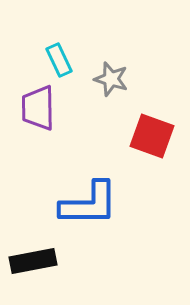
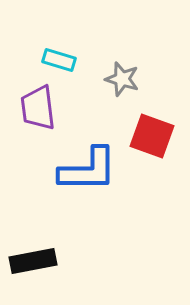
cyan rectangle: rotated 48 degrees counterclockwise
gray star: moved 11 px right
purple trapezoid: rotated 6 degrees counterclockwise
blue L-shape: moved 1 px left, 34 px up
